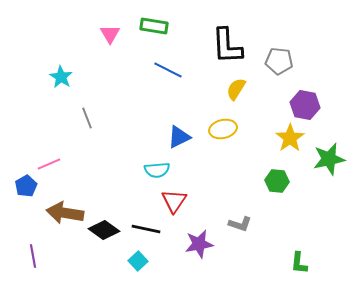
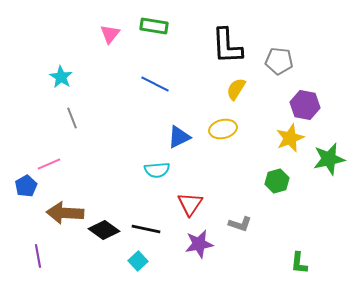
pink triangle: rotated 10 degrees clockwise
blue line: moved 13 px left, 14 px down
gray line: moved 15 px left
yellow star: rotated 12 degrees clockwise
green hexagon: rotated 20 degrees counterclockwise
red triangle: moved 16 px right, 3 px down
brown arrow: rotated 6 degrees counterclockwise
purple line: moved 5 px right
